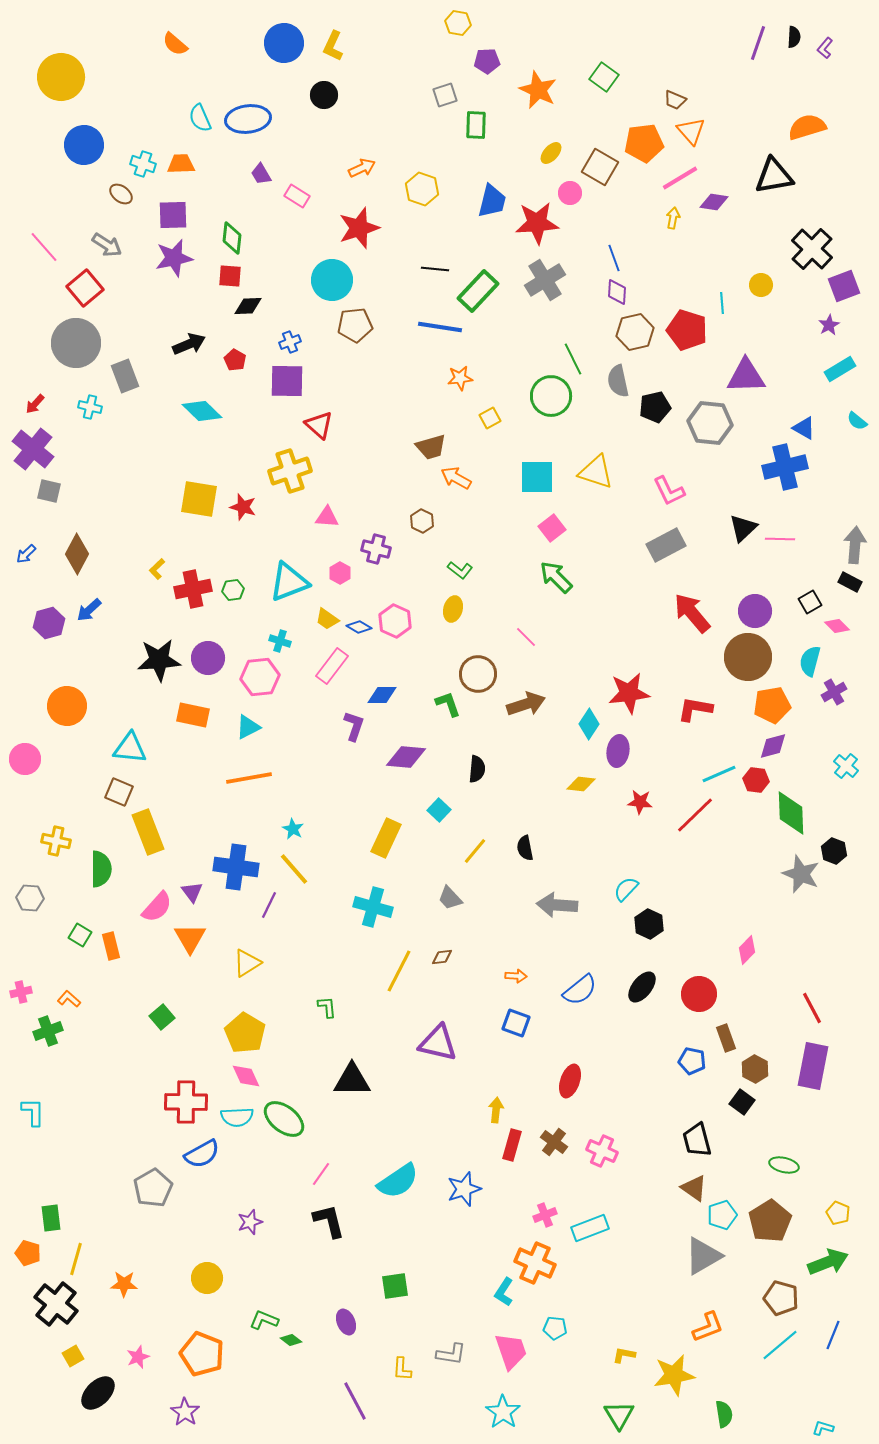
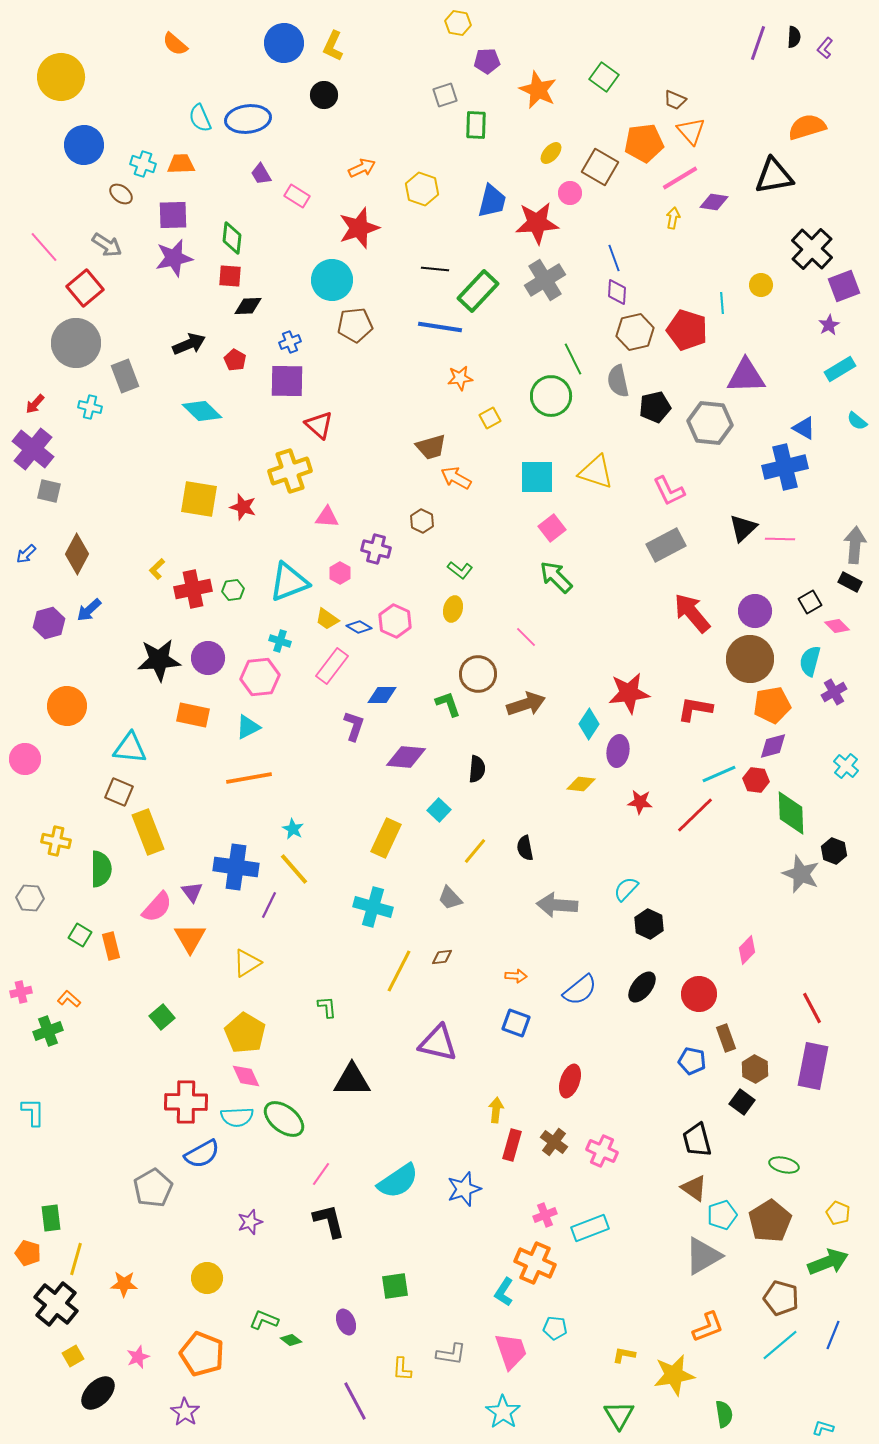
brown circle at (748, 657): moved 2 px right, 2 px down
